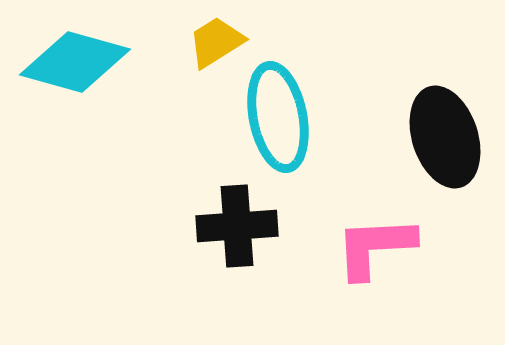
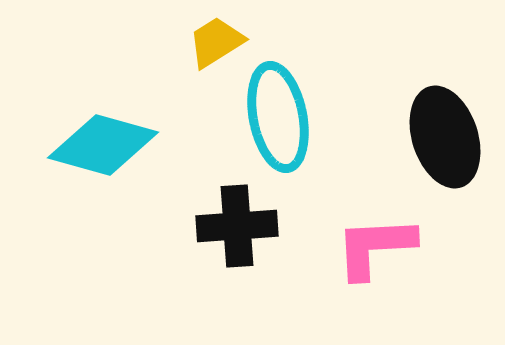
cyan diamond: moved 28 px right, 83 px down
